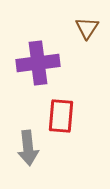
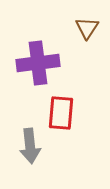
red rectangle: moved 3 px up
gray arrow: moved 2 px right, 2 px up
